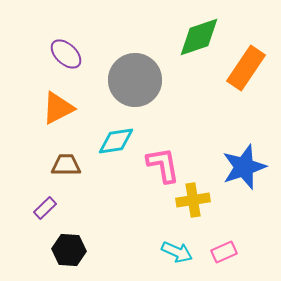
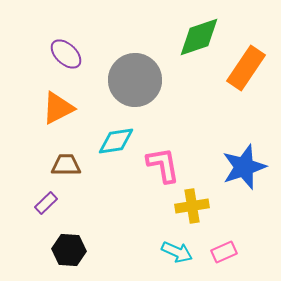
yellow cross: moved 1 px left, 6 px down
purple rectangle: moved 1 px right, 5 px up
